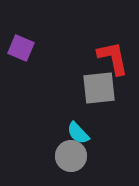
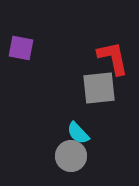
purple square: rotated 12 degrees counterclockwise
